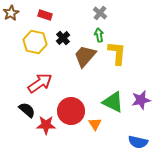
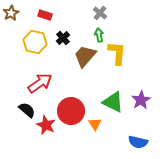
purple star: rotated 18 degrees counterclockwise
red star: rotated 24 degrees clockwise
